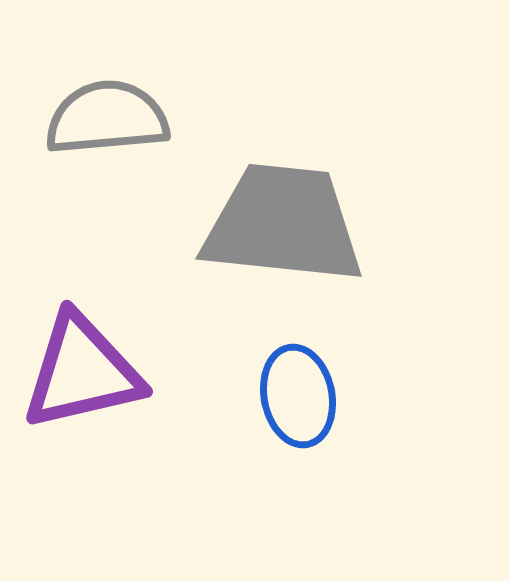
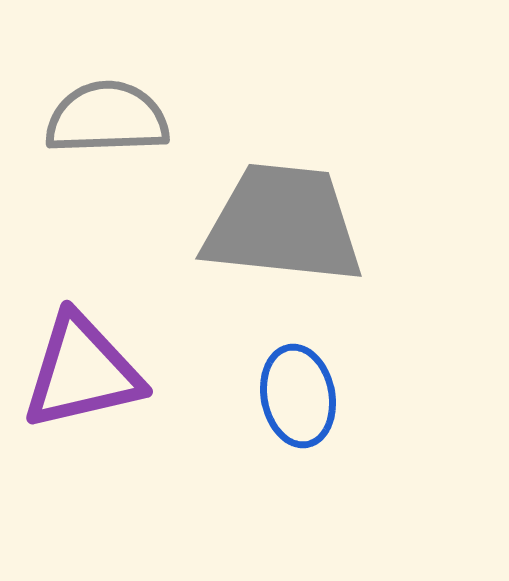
gray semicircle: rotated 3 degrees clockwise
